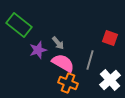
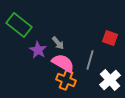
purple star: rotated 24 degrees counterclockwise
orange cross: moved 2 px left, 3 px up
